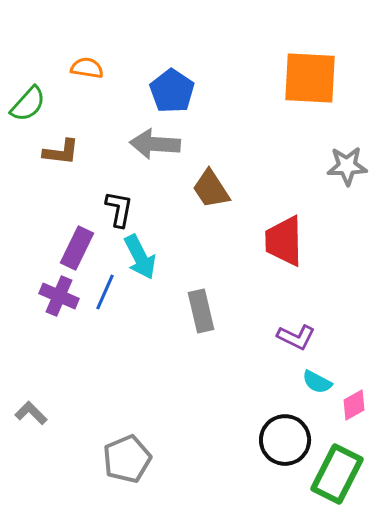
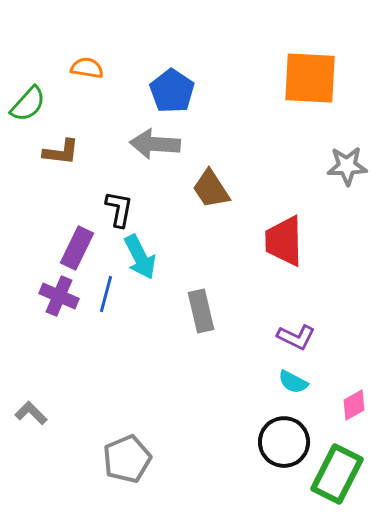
blue line: moved 1 px right, 2 px down; rotated 9 degrees counterclockwise
cyan semicircle: moved 24 px left
black circle: moved 1 px left, 2 px down
